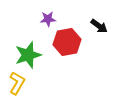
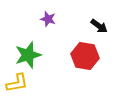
purple star: rotated 21 degrees clockwise
red hexagon: moved 18 px right, 14 px down; rotated 20 degrees clockwise
yellow L-shape: rotated 50 degrees clockwise
